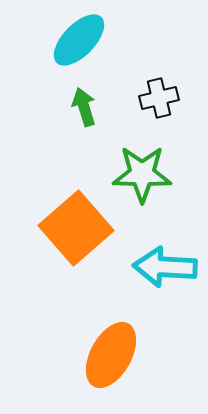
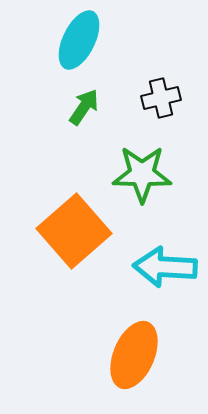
cyan ellipse: rotated 18 degrees counterclockwise
black cross: moved 2 px right
green arrow: rotated 51 degrees clockwise
orange square: moved 2 px left, 3 px down
orange ellipse: moved 23 px right; rotated 6 degrees counterclockwise
